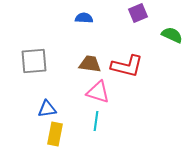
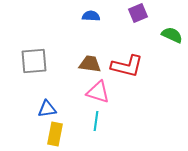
blue semicircle: moved 7 px right, 2 px up
